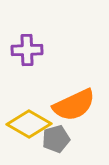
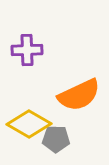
orange semicircle: moved 5 px right, 10 px up
gray pentagon: rotated 16 degrees clockwise
